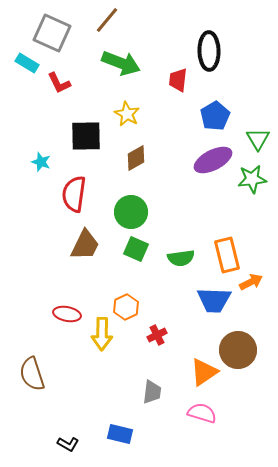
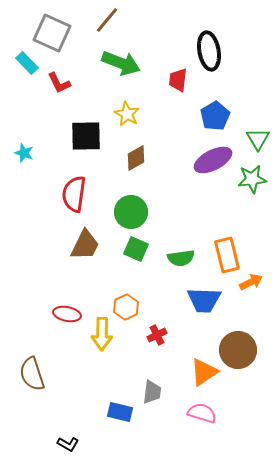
black ellipse: rotated 9 degrees counterclockwise
cyan rectangle: rotated 15 degrees clockwise
cyan star: moved 17 px left, 9 px up
blue trapezoid: moved 10 px left
blue rectangle: moved 22 px up
